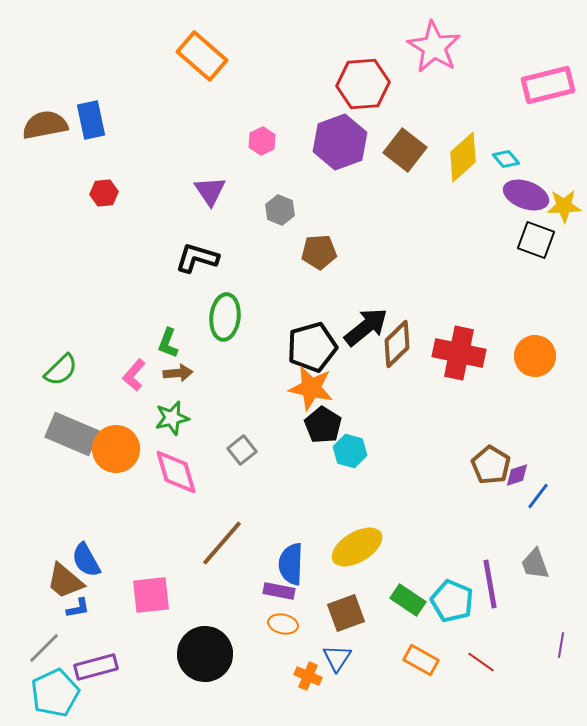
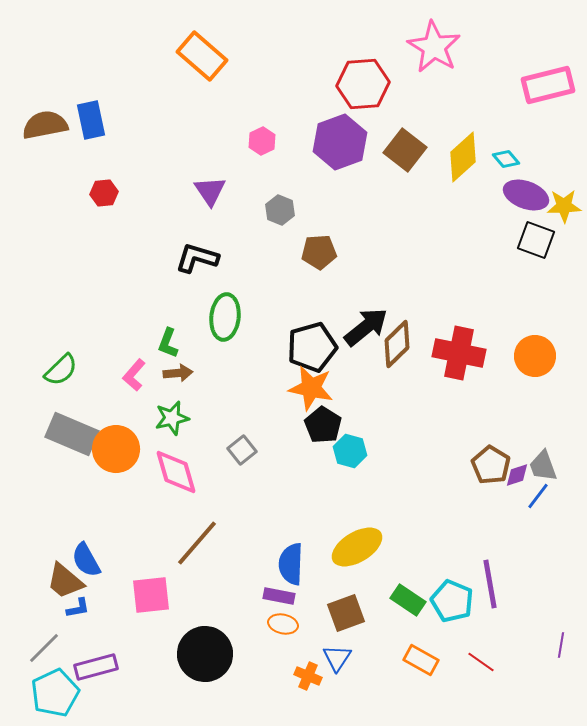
brown line at (222, 543): moved 25 px left
gray trapezoid at (535, 564): moved 8 px right, 98 px up
purple rectangle at (279, 591): moved 5 px down
